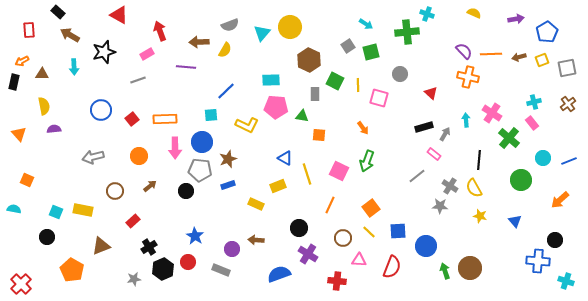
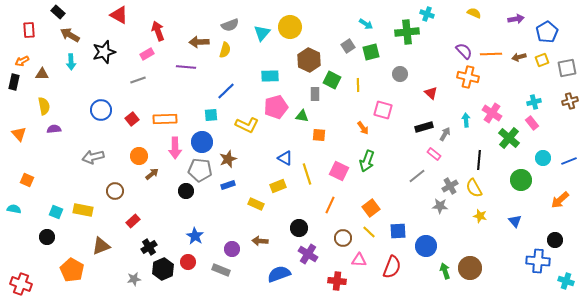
red arrow at (160, 31): moved 2 px left
yellow semicircle at (225, 50): rotated 14 degrees counterclockwise
cyan arrow at (74, 67): moved 3 px left, 5 px up
cyan rectangle at (271, 80): moved 1 px left, 4 px up
green square at (335, 81): moved 3 px left, 1 px up
pink square at (379, 98): moved 4 px right, 12 px down
brown cross at (568, 104): moved 2 px right, 3 px up; rotated 21 degrees clockwise
pink pentagon at (276, 107): rotated 20 degrees counterclockwise
brown arrow at (150, 186): moved 2 px right, 12 px up
gray cross at (450, 186): rotated 28 degrees clockwise
brown arrow at (256, 240): moved 4 px right, 1 px down
red cross at (21, 284): rotated 25 degrees counterclockwise
